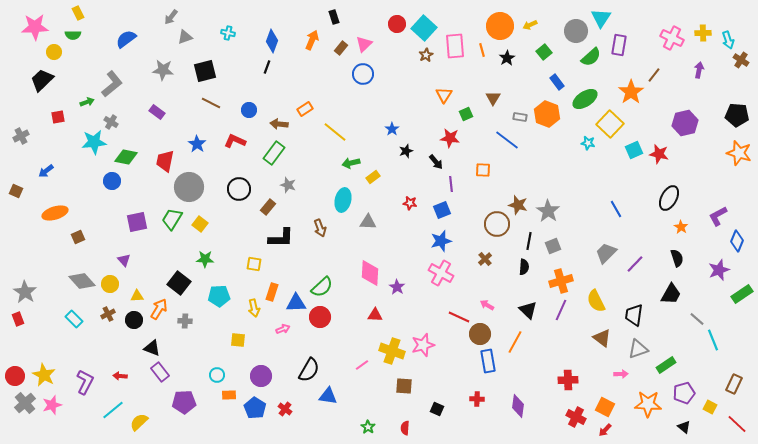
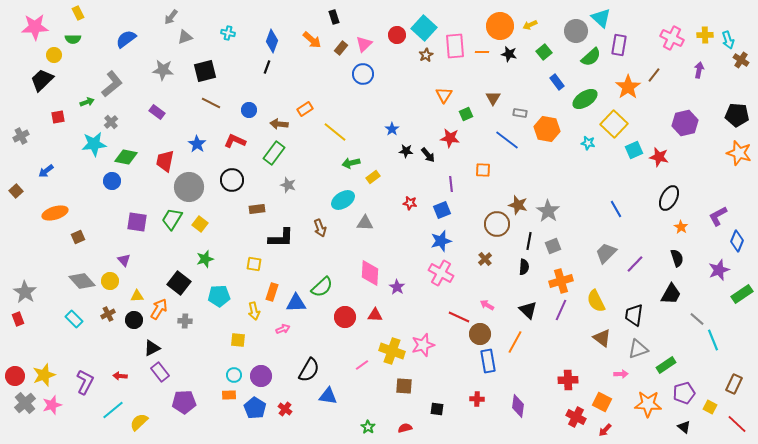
cyan triangle at (601, 18): rotated 20 degrees counterclockwise
red circle at (397, 24): moved 11 px down
yellow cross at (703, 33): moved 2 px right, 2 px down
green semicircle at (73, 35): moved 4 px down
orange arrow at (312, 40): rotated 108 degrees clockwise
orange line at (482, 50): moved 2 px down; rotated 72 degrees counterclockwise
yellow circle at (54, 52): moved 3 px down
black star at (507, 58): moved 2 px right, 4 px up; rotated 28 degrees counterclockwise
orange star at (631, 92): moved 3 px left, 5 px up
orange hexagon at (547, 114): moved 15 px down; rotated 10 degrees counterclockwise
gray rectangle at (520, 117): moved 4 px up
gray cross at (111, 122): rotated 16 degrees clockwise
yellow square at (610, 124): moved 4 px right
cyan star at (94, 142): moved 2 px down
black star at (406, 151): rotated 24 degrees clockwise
red star at (659, 154): moved 3 px down
black arrow at (436, 162): moved 8 px left, 7 px up
black circle at (239, 189): moved 7 px left, 9 px up
brown square at (16, 191): rotated 24 degrees clockwise
cyan ellipse at (343, 200): rotated 45 degrees clockwise
brown rectangle at (268, 207): moved 11 px left, 2 px down; rotated 42 degrees clockwise
purple square at (137, 222): rotated 20 degrees clockwise
gray triangle at (368, 222): moved 3 px left, 1 px down
green star at (205, 259): rotated 18 degrees counterclockwise
yellow circle at (110, 284): moved 3 px up
yellow arrow at (254, 308): moved 3 px down
red circle at (320, 317): moved 25 px right
black triangle at (152, 348): rotated 48 degrees counterclockwise
yellow star at (44, 375): rotated 25 degrees clockwise
cyan circle at (217, 375): moved 17 px right
orange square at (605, 407): moved 3 px left, 5 px up
black square at (437, 409): rotated 16 degrees counterclockwise
red semicircle at (405, 428): rotated 72 degrees clockwise
